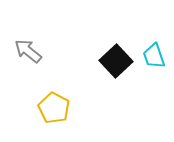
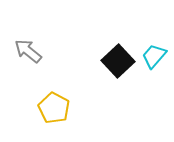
cyan trapezoid: rotated 60 degrees clockwise
black square: moved 2 px right
